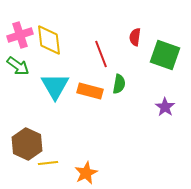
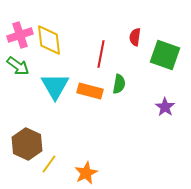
red line: rotated 32 degrees clockwise
yellow line: moved 1 px right, 1 px down; rotated 48 degrees counterclockwise
